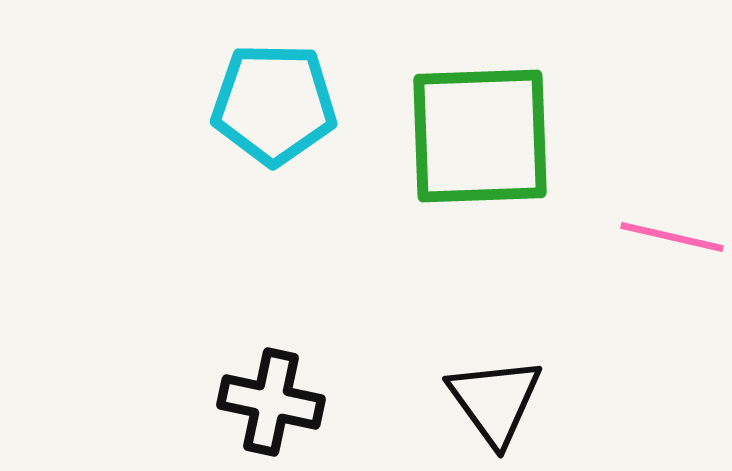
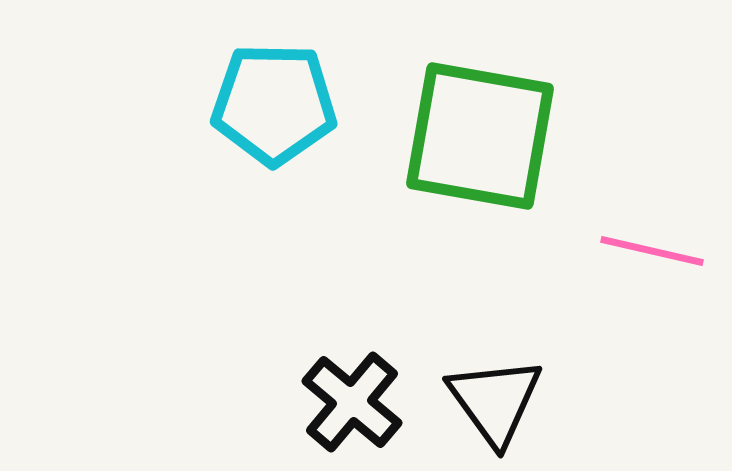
green square: rotated 12 degrees clockwise
pink line: moved 20 px left, 14 px down
black cross: moved 81 px right; rotated 28 degrees clockwise
